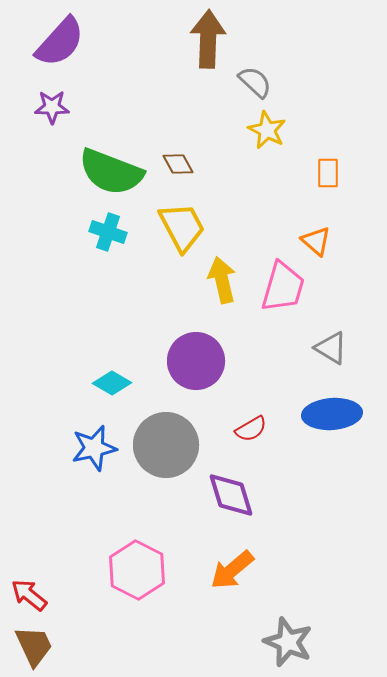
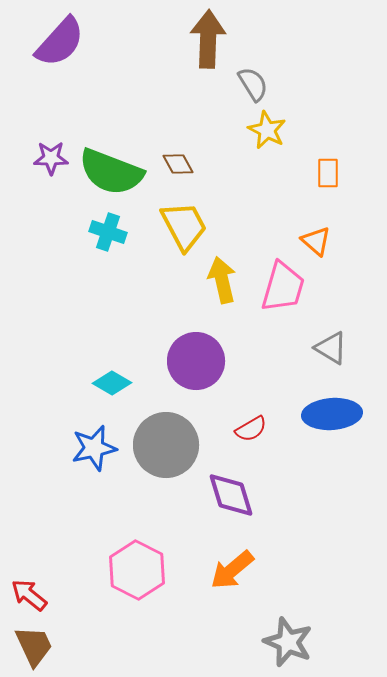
gray semicircle: moved 2 px left, 2 px down; rotated 15 degrees clockwise
purple star: moved 1 px left, 51 px down
yellow trapezoid: moved 2 px right, 1 px up
